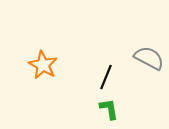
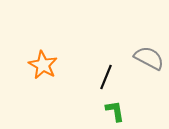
green L-shape: moved 6 px right, 2 px down
